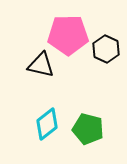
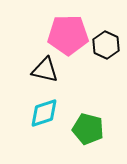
black hexagon: moved 4 px up
black triangle: moved 4 px right, 5 px down
cyan diamond: moved 3 px left, 11 px up; rotated 20 degrees clockwise
